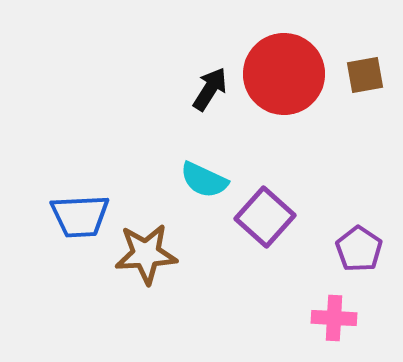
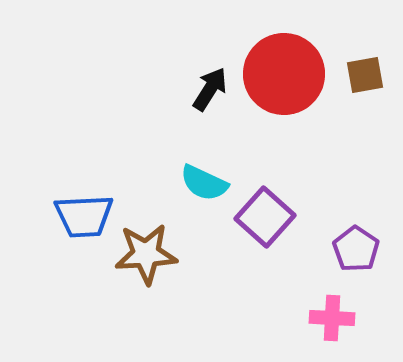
cyan semicircle: moved 3 px down
blue trapezoid: moved 4 px right
purple pentagon: moved 3 px left
pink cross: moved 2 px left
